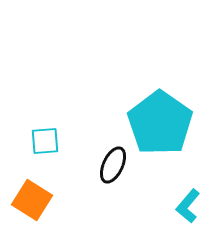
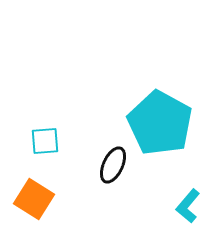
cyan pentagon: rotated 6 degrees counterclockwise
orange square: moved 2 px right, 1 px up
